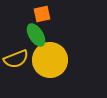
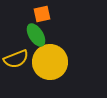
yellow circle: moved 2 px down
